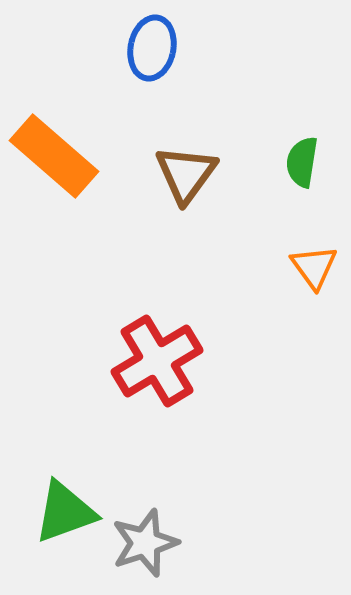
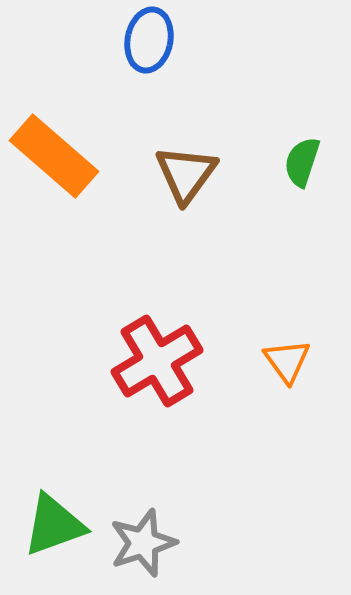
blue ellipse: moved 3 px left, 8 px up
green semicircle: rotated 9 degrees clockwise
orange triangle: moved 27 px left, 94 px down
green triangle: moved 11 px left, 13 px down
gray star: moved 2 px left
